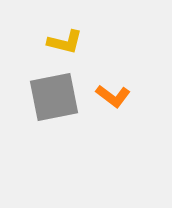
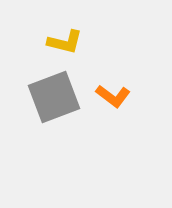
gray square: rotated 10 degrees counterclockwise
